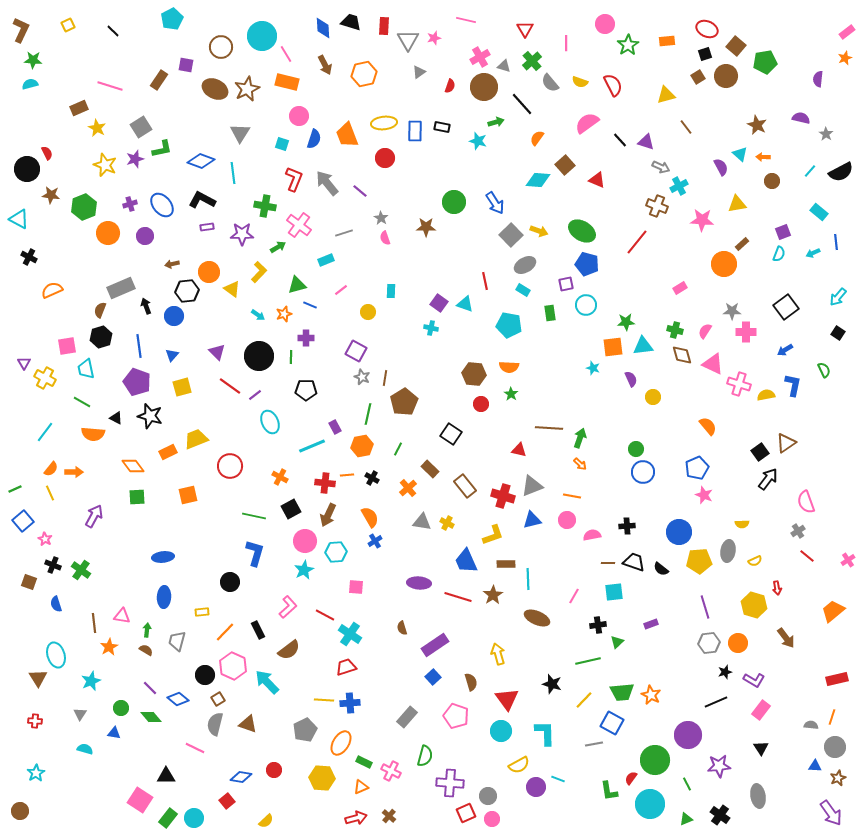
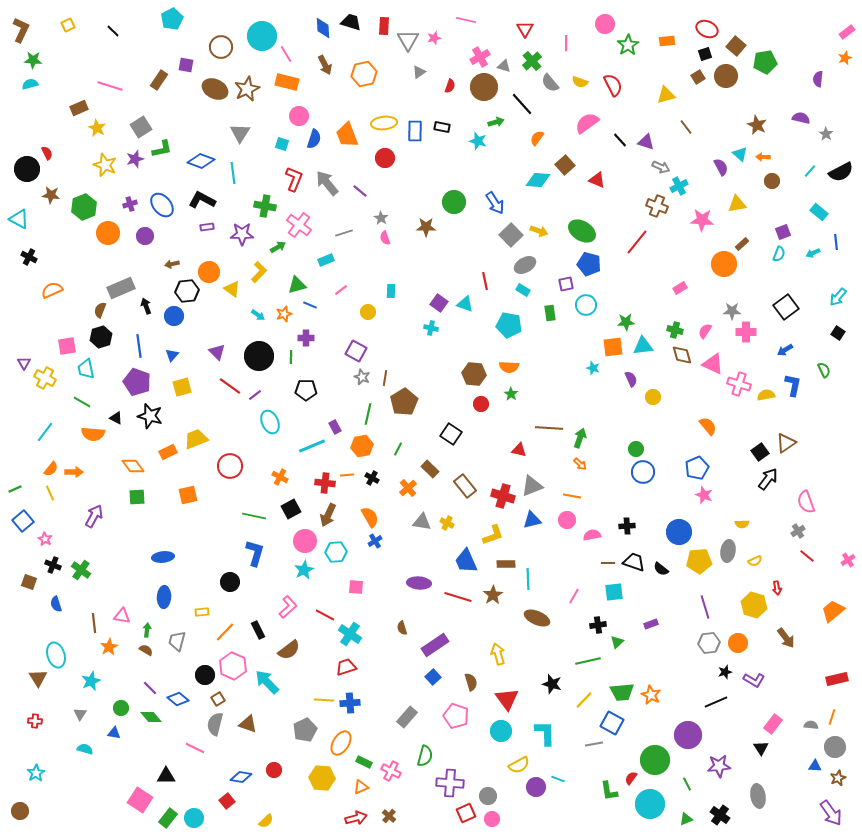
blue pentagon at (587, 264): moved 2 px right
pink rectangle at (761, 710): moved 12 px right, 14 px down
